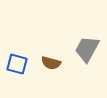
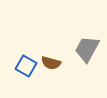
blue square: moved 9 px right, 2 px down; rotated 15 degrees clockwise
